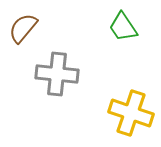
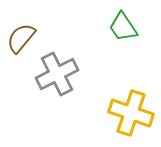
brown semicircle: moved 2 px left, 10 px down
gray cross: rotated 33 degrees counterclockwise
